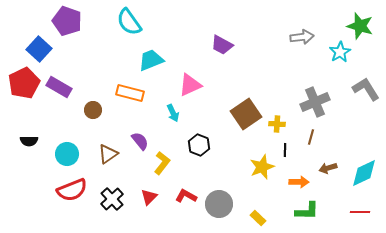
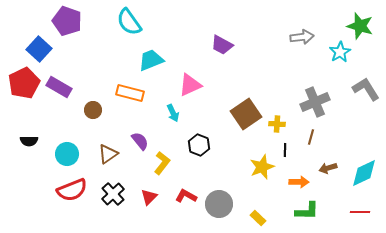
black cross: moved 1 px right, 5 px up
